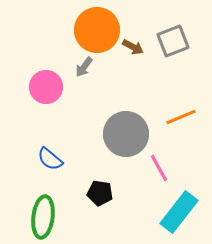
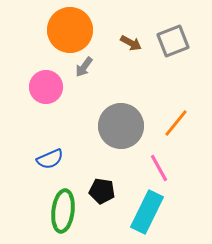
orange circle: moved 27 px left
brown arrow: moved 2 px left, 4 px up
orange line: moved 5 px left, 6 px down; rotated 28 degrees counterclockwise
gray circle: moved 5 px left, 8 px up
blue semicircle: rotated 64 degrees counterclockwise
black pentagon: moved 2 px right, 2 px up
cyan rectangle: moved 32 px left; rotated 12 degrees counterclockwise
green ellipse: moved 20 px right, 6 px up
